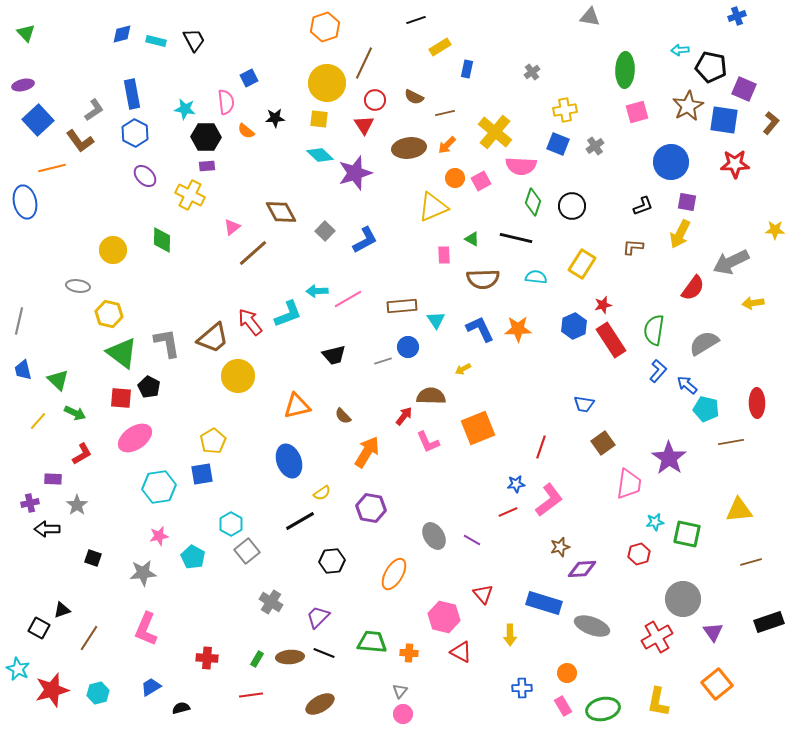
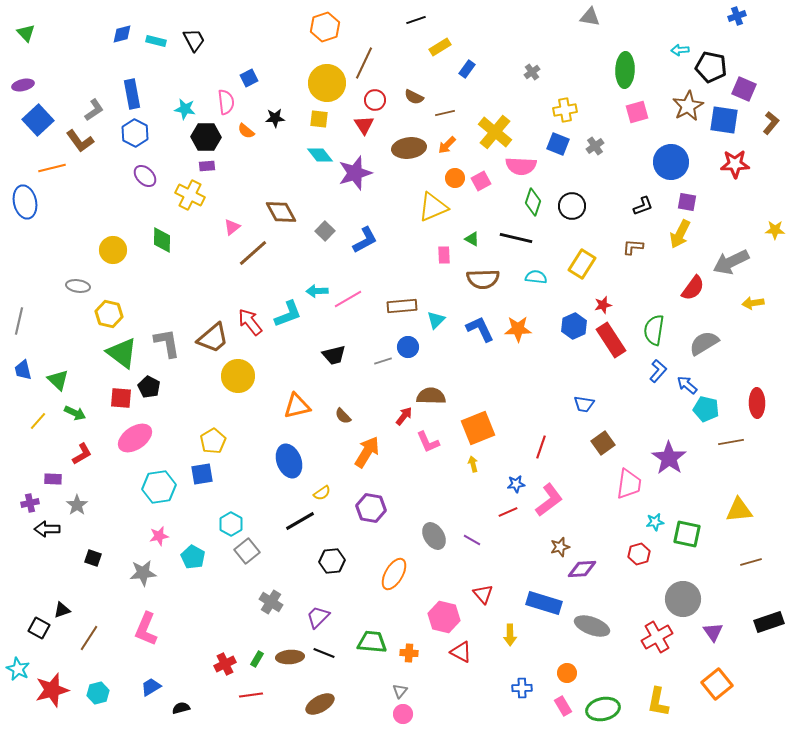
blue rectangle at (467, 69): rotated 24 degrees clockwise
cyan diamond at (320, 155): rotated 8 degrees clockwise
cyan triangle at (436, 320): rotated 18 degrees clockwise
yellow arrow at (463, 369): moved 10 px right, 95 px down; rotated 105 degrees clockwise
red cross at (207, 658): moved 18 px right, 6 px down; rotated 30 degrees counterclockwise
